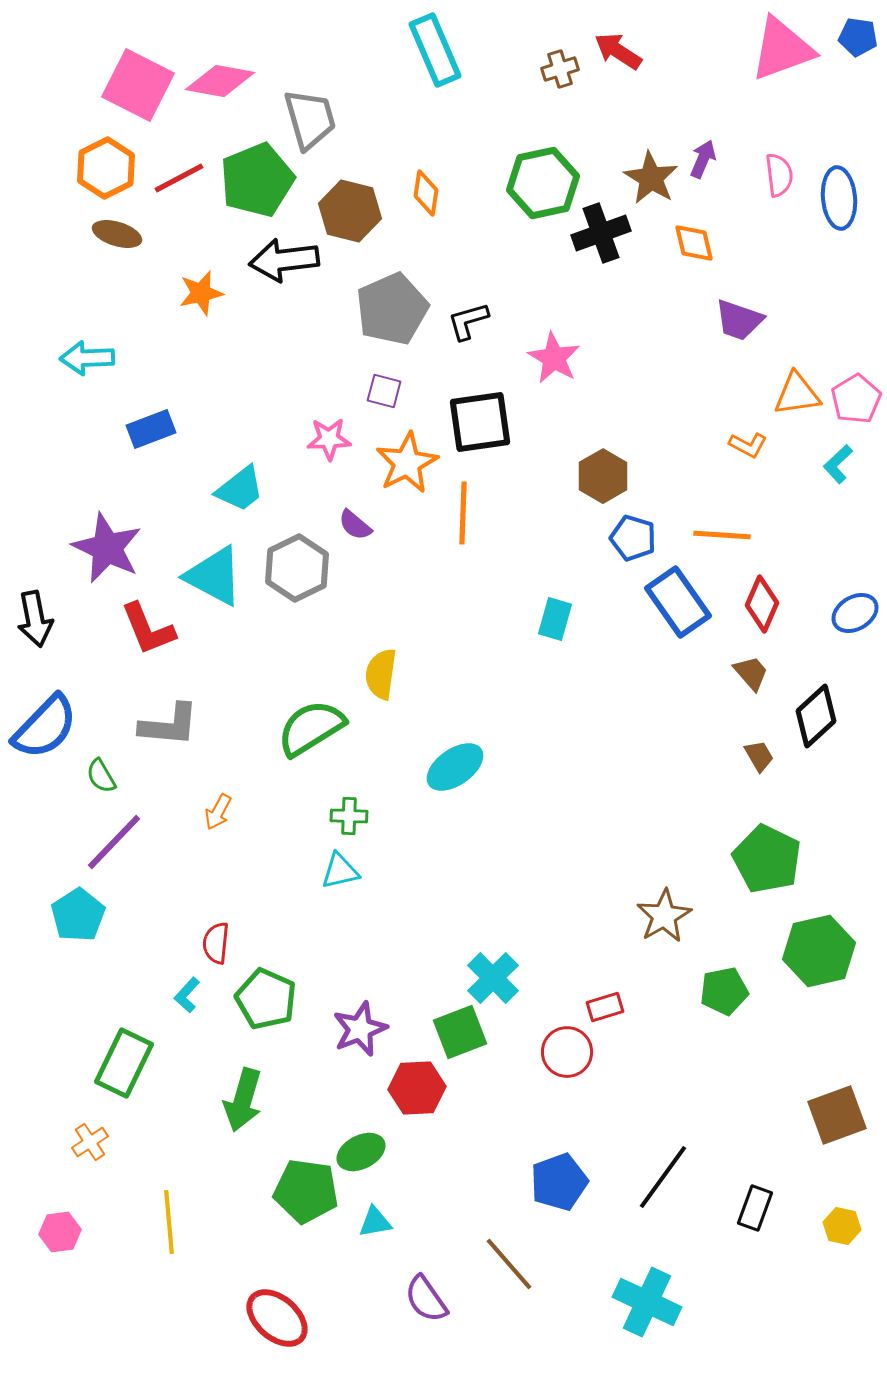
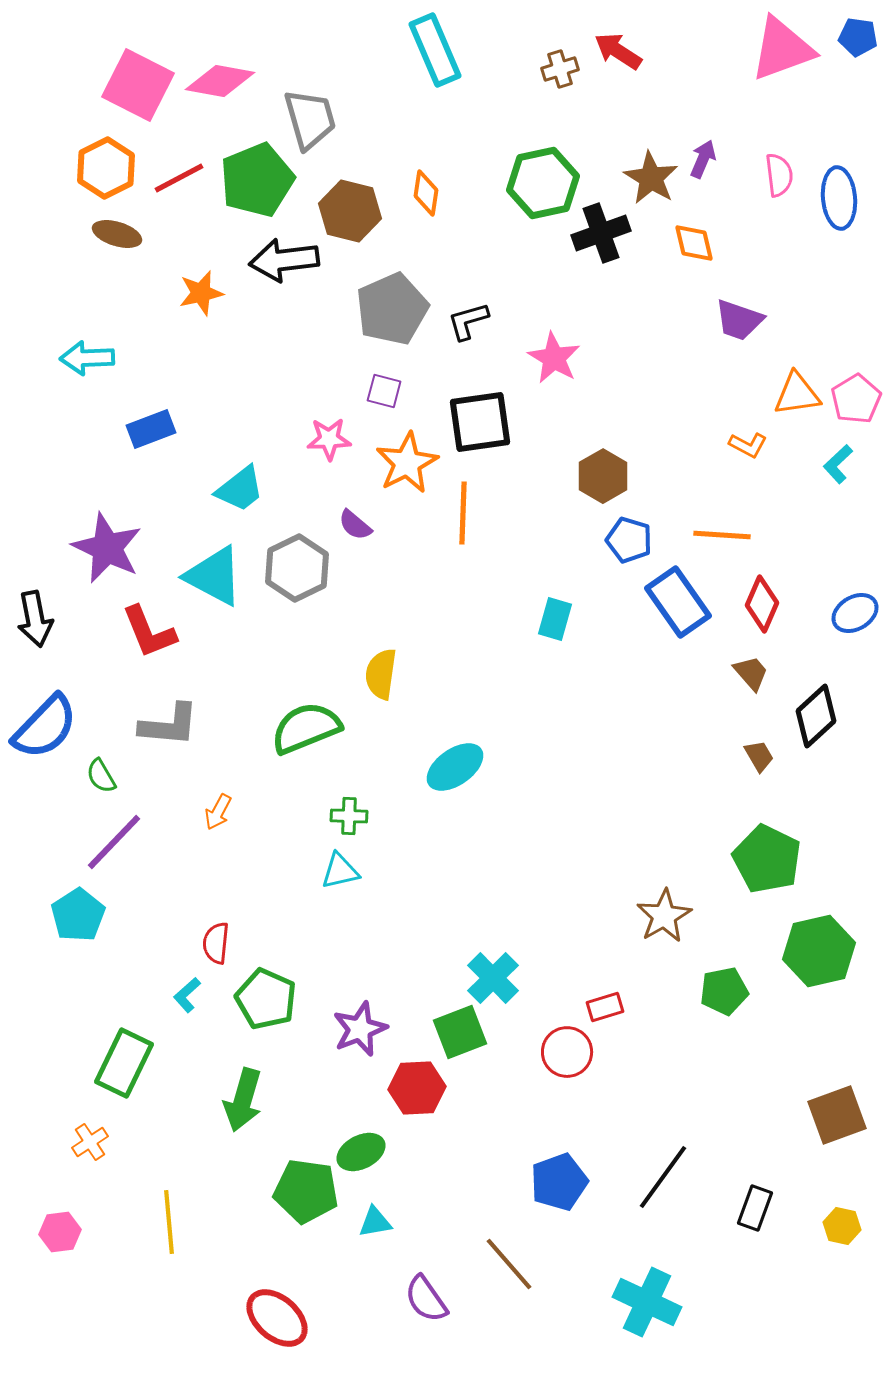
blue pentagon at (633, 538): moved 4 px left, 2 px down
red L-shape at (148, 629): moved 1 px right, 3 px down
green semicircle at (311, 728): moved 5 px left; rotated 10 degrees clockwise
cyan L-shape at (187, 995): rotated 6 degrees clockwise
